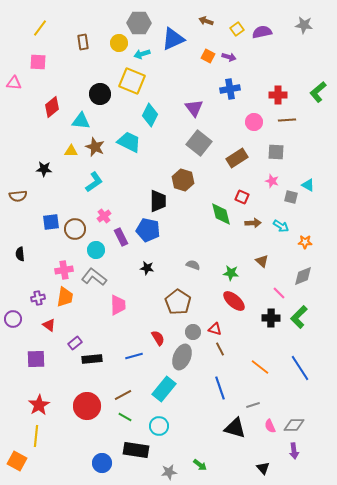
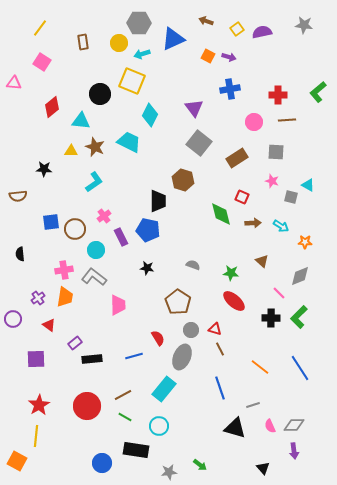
pink square at (38, 62): moved 4 px right; rotated 30 degrees clockwise
gray diamond at (303, 276): moved 3 px left
purple cross at (38, 298): rotated 24 degrees counterclockwise
gray circle at (193, 332): moved 2 px left, 2 px up
